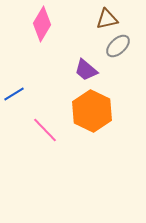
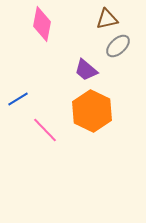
pink diamond: rotated 20 degrees counterclockwise
blue line: moved 4 px right, 5 px down
